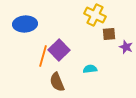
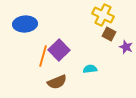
yellow cross: moved 8 px right
brown square: rotated 32 degrees clockwise
brown semicircle: rotated 90 degrees counterclockwise
